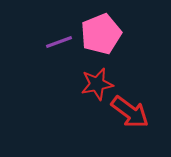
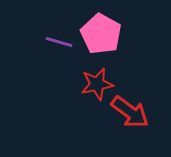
pink pentagon: rotated 21 degrees counterclockwise
purple line: rotated 36 degrees clockwise
